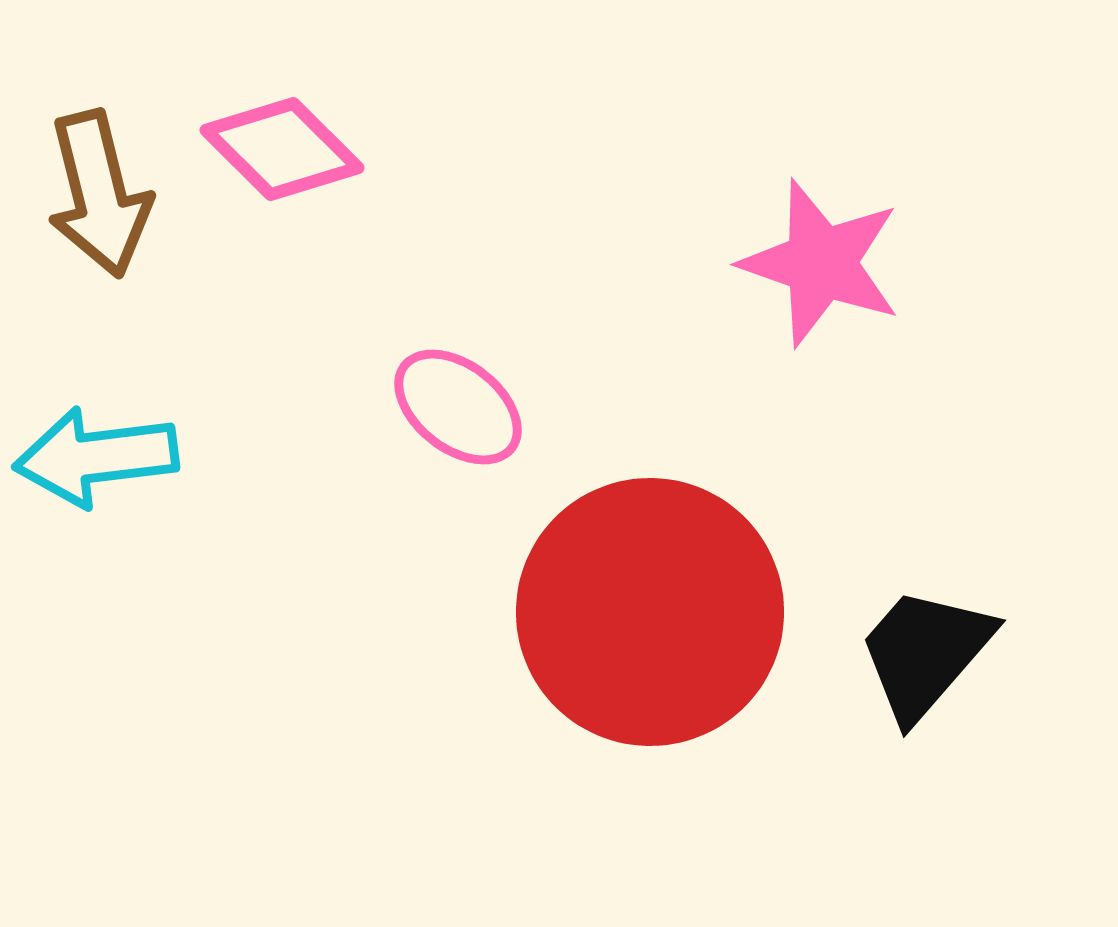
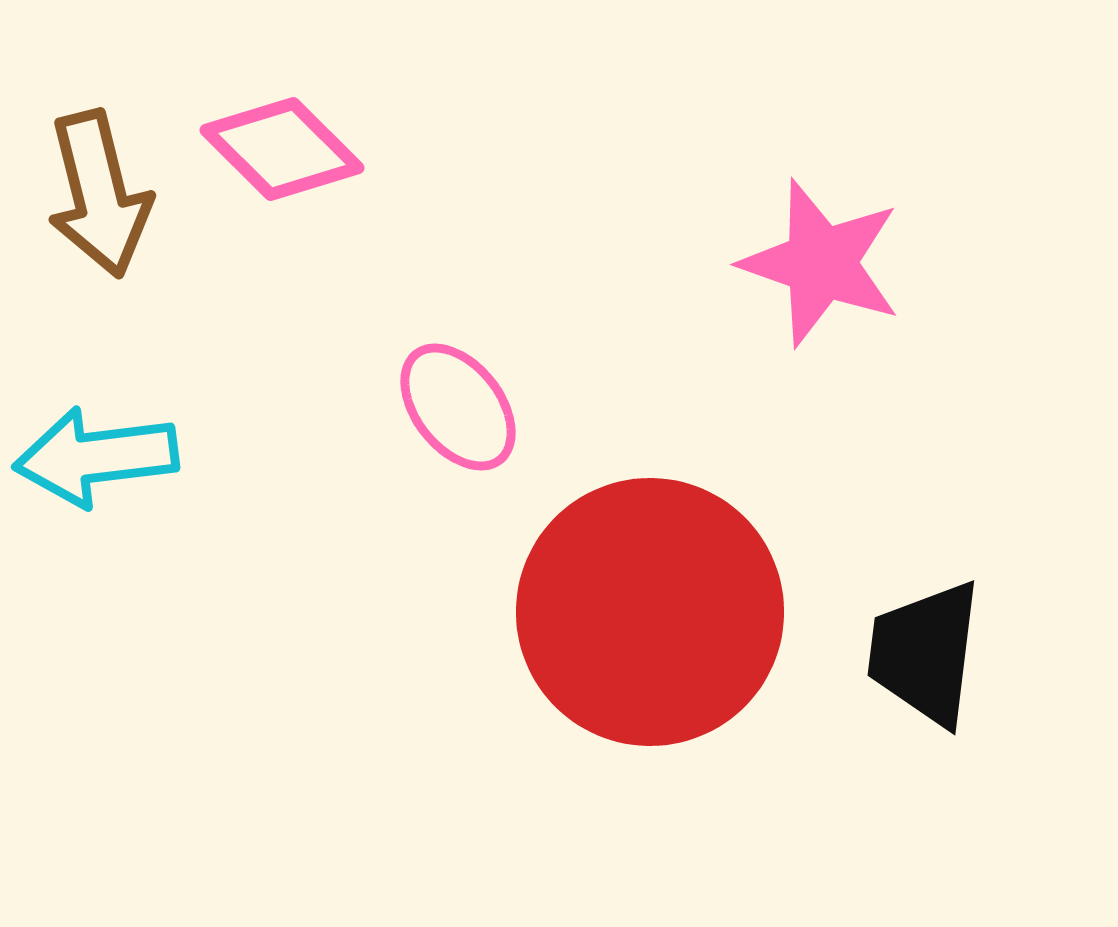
pink ellipse: rotated 14 degrees clockwise
black trapezoid: rotated 34 degrees counterclockwise
